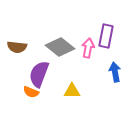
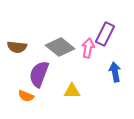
purple rectangle: moved 1 px left, 2 px up; rotated 15 degrees clockwise
orange semicircle: moved 5 px left, 4 px down
